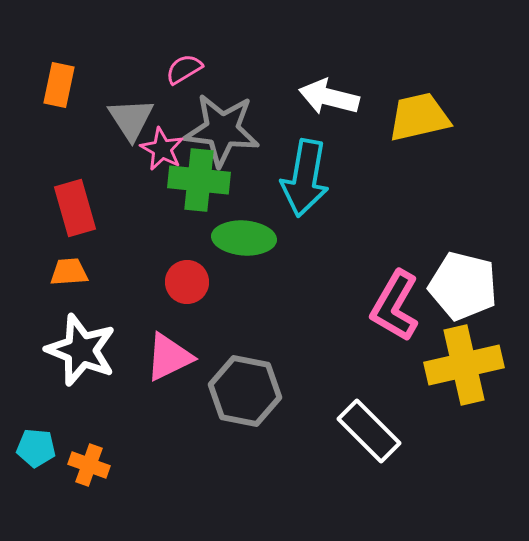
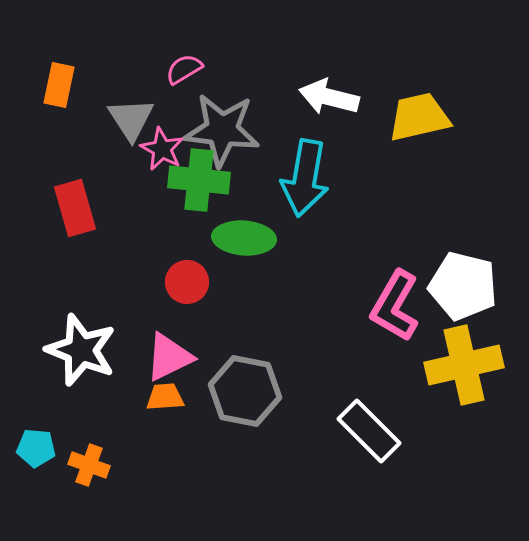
orange trapezoid: moved 96 px right, 125 px down
